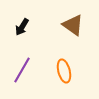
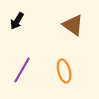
black arrow: moved 5 px left, 6 px up
